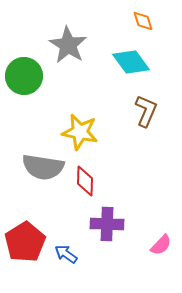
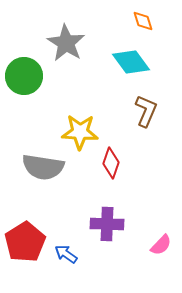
gray star: moved 2 px left, 2 px up
yellow star: rotated 9 degrees counterclockwise
red diamond: moved 26 px right, 18 px up; rotated 16 degrees clockwise
